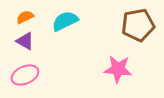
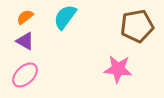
orange semicircle: rotated 12 degrees counterclockwise
cyan semicircle: moved 4 px up; rotated 28 degrees counterclockwise
brown pentagon: moved 1 px left, 1 px down
pink ellipse: rotated 20 degrees counterclockwise
